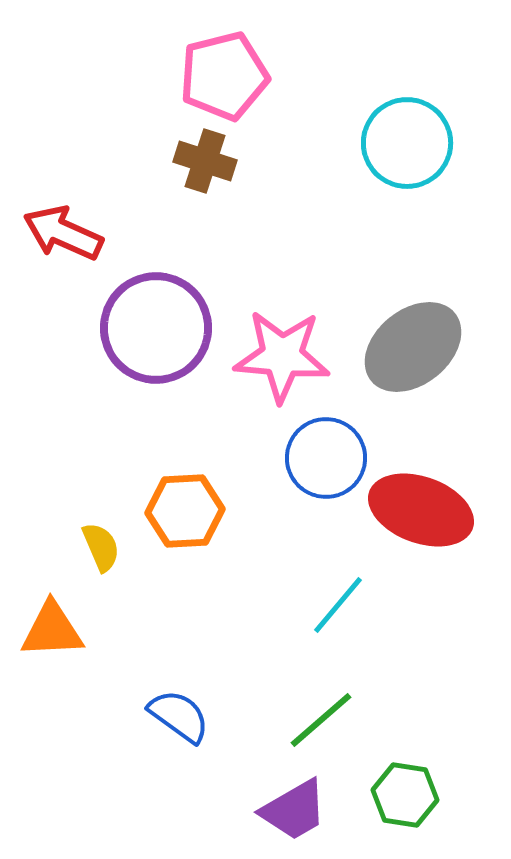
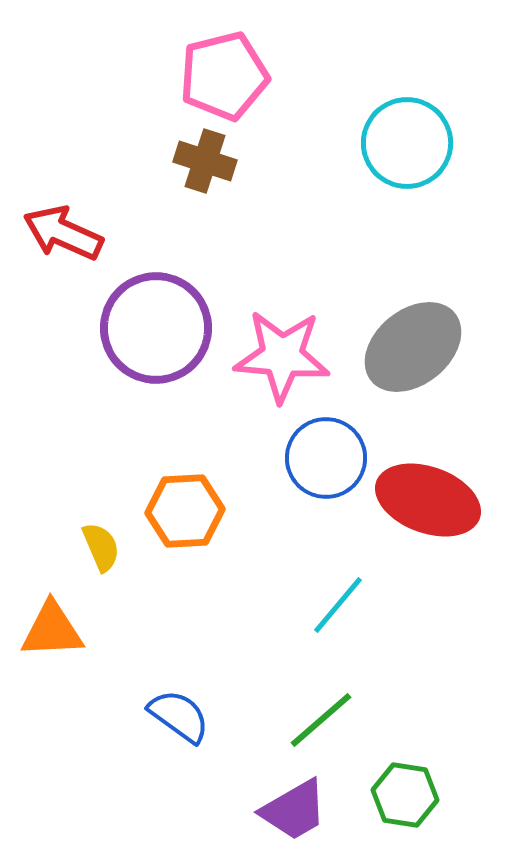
red ellipse: moved 7 px right, 10 px up
